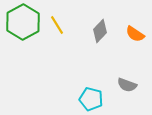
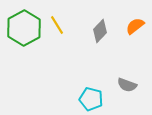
green hexagon: moved 1 px right, 6 px down
orange semicircle: moved 8 px up; rotated 108 degrees clockwise
